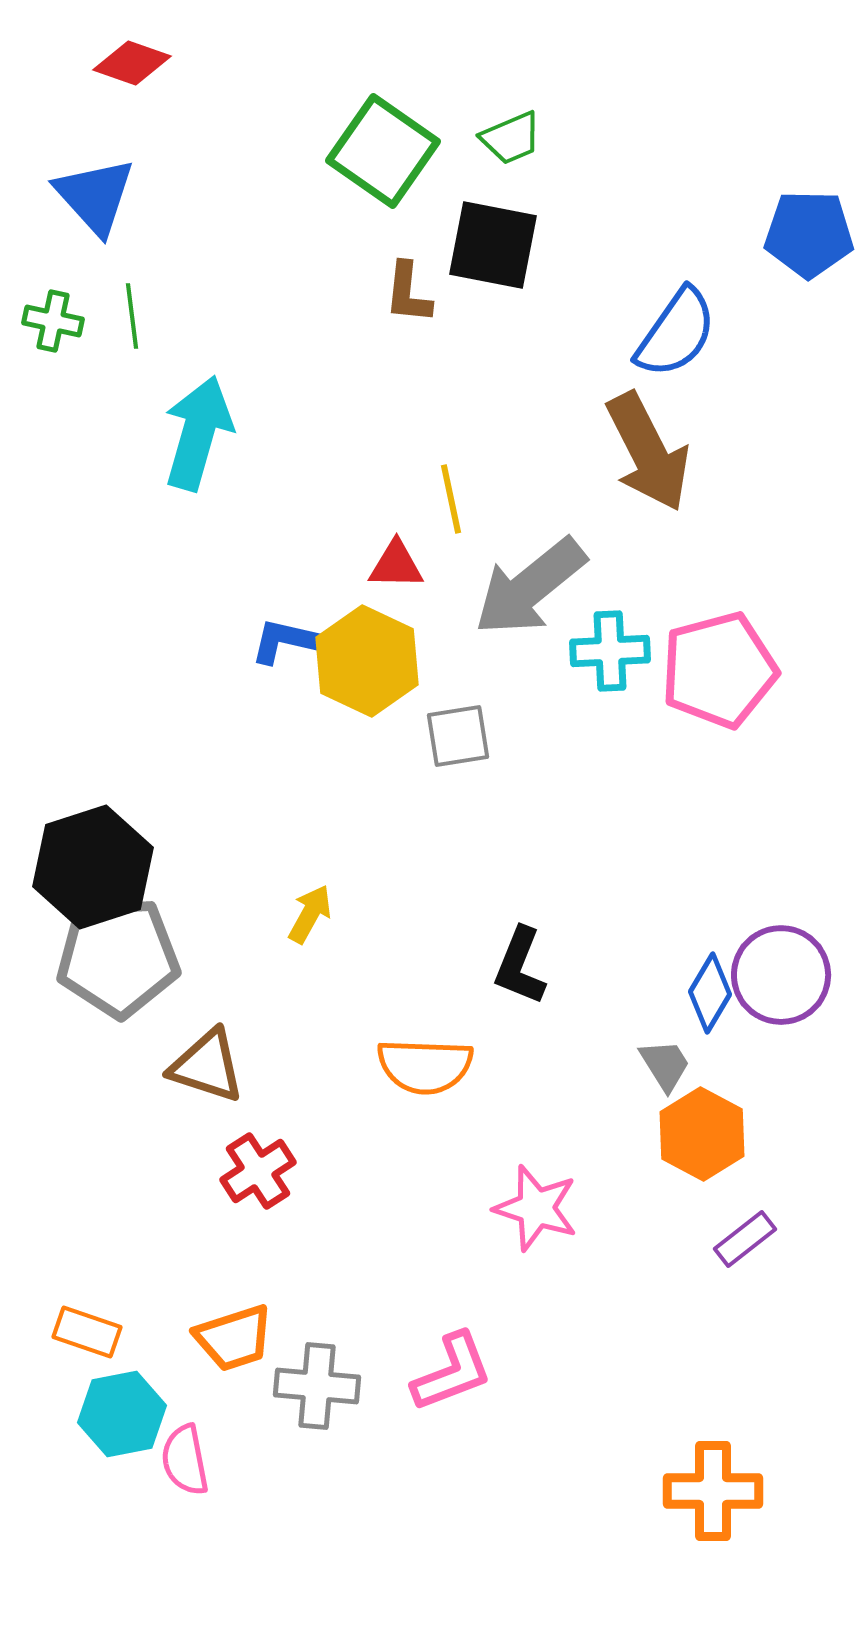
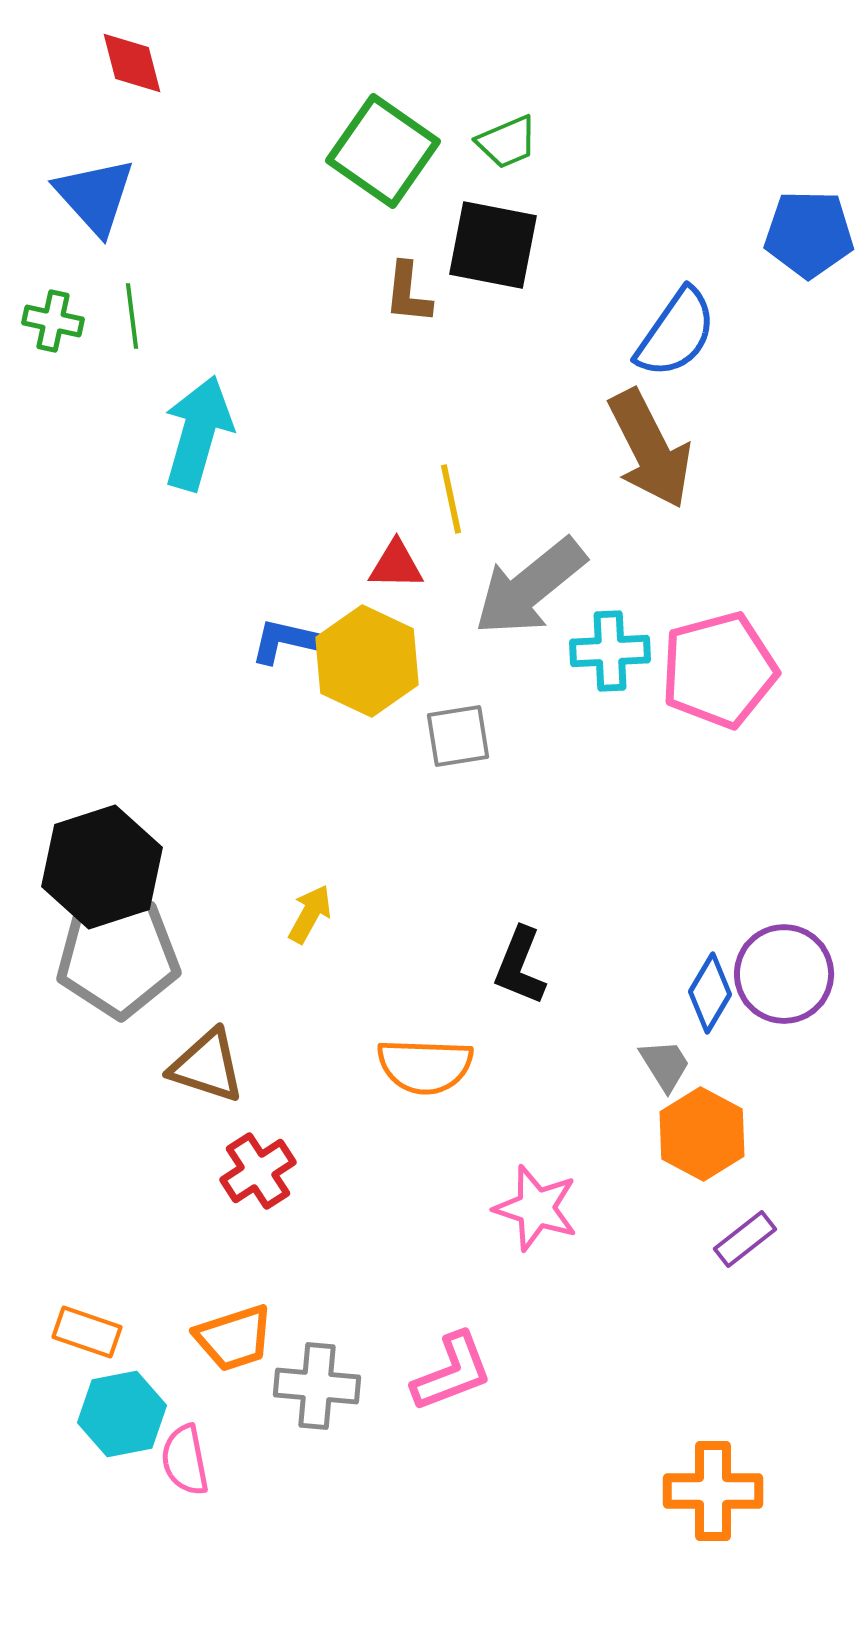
red diamond: rotated 56 degrees clockwise
green trapezoid: moved 4 px left, 4 px down
brown arrow: moved 2 px right, 3 px up
black hexagon: moved 9 px right
purple circle: moved 3 px right, 1 px up
